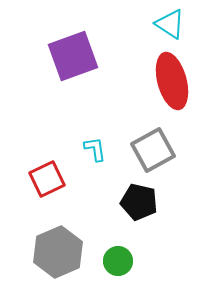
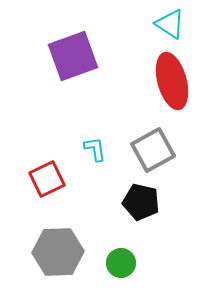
black pentagon: moved 2 px right
gray hexagon: rotated 21 degrees clockwise
green circle: moved 3 px right, 2 px down
